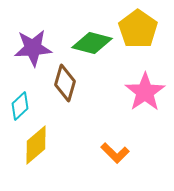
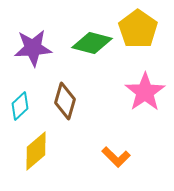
brown diamond: moved 18 px down
yellow diamond: moved 6 px down
orange L-shape: moved 1 px right, 4 px down
